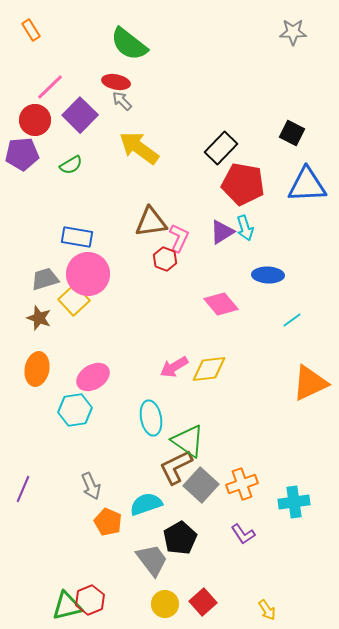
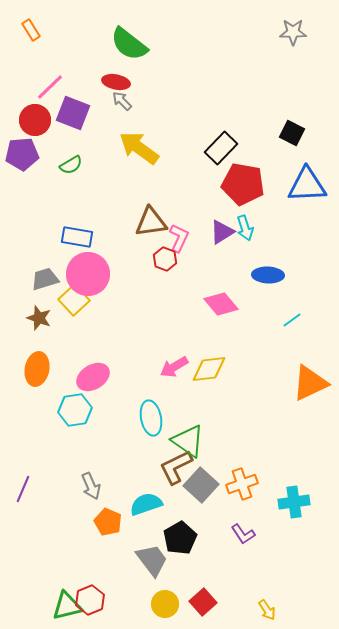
purple square at (80, 115): moved 7 px left, 2 px up; rotated 24 degrees counterclockwise
